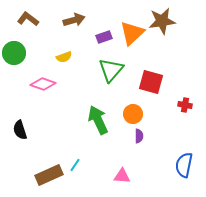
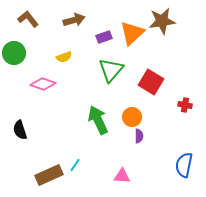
brown L-shape: rotated 15 degrees clockwise
red square: rotated 15 degrees clockwise
orange circle: moved 1 px left, 3 px down
